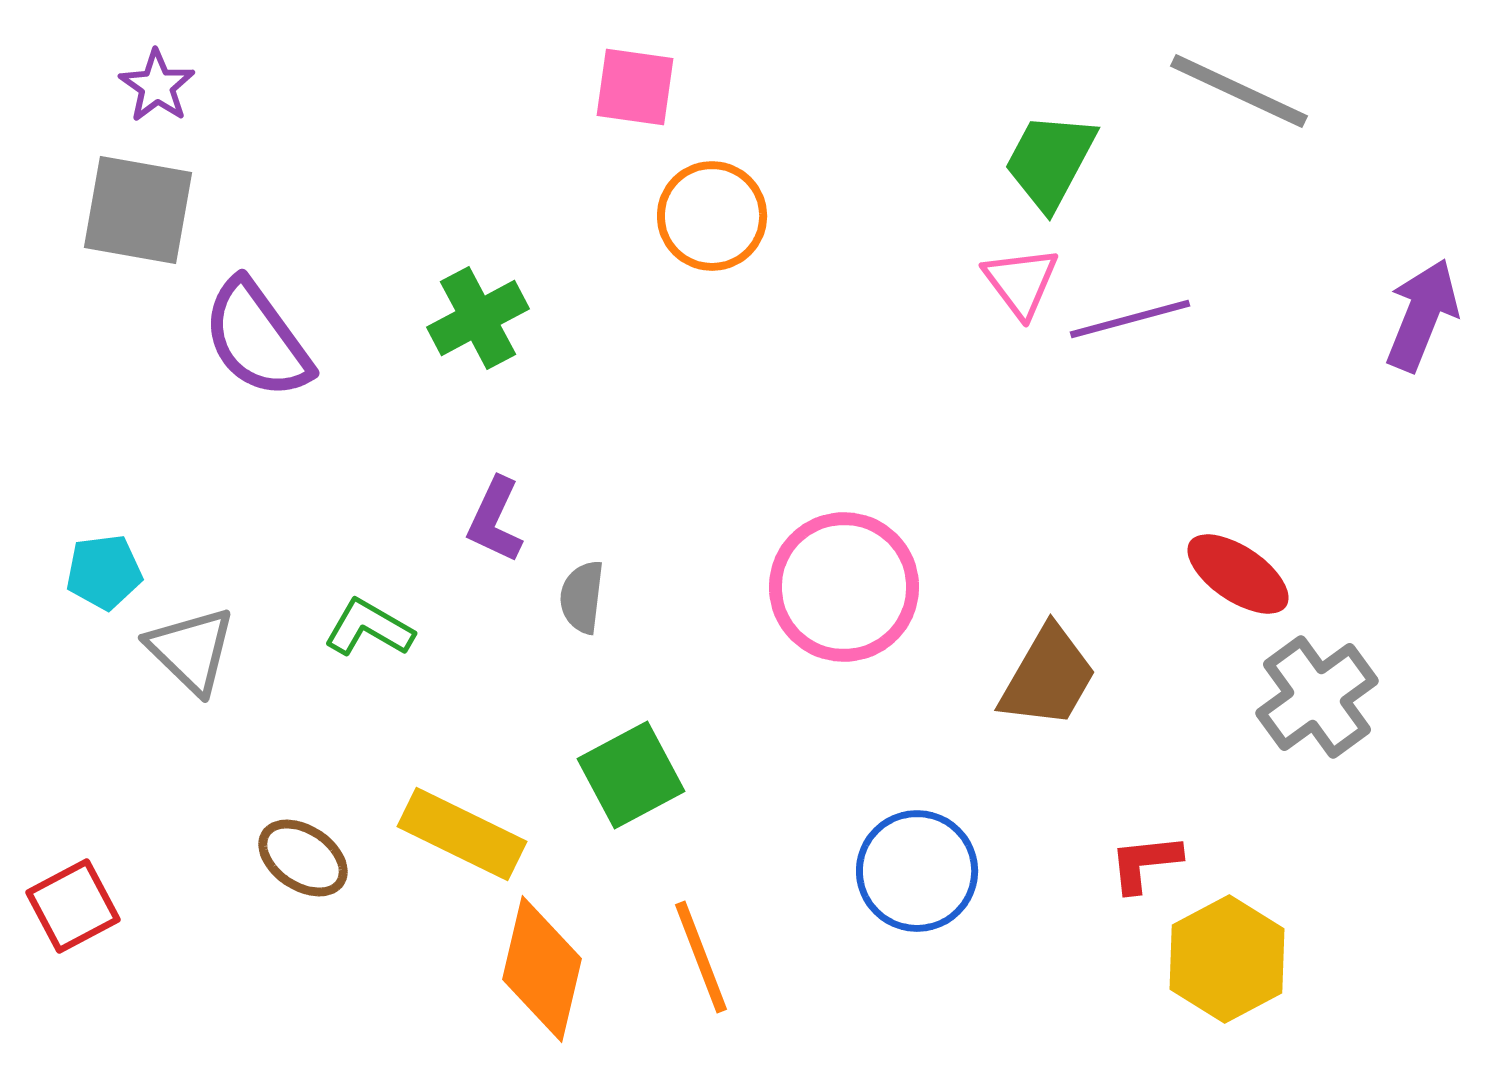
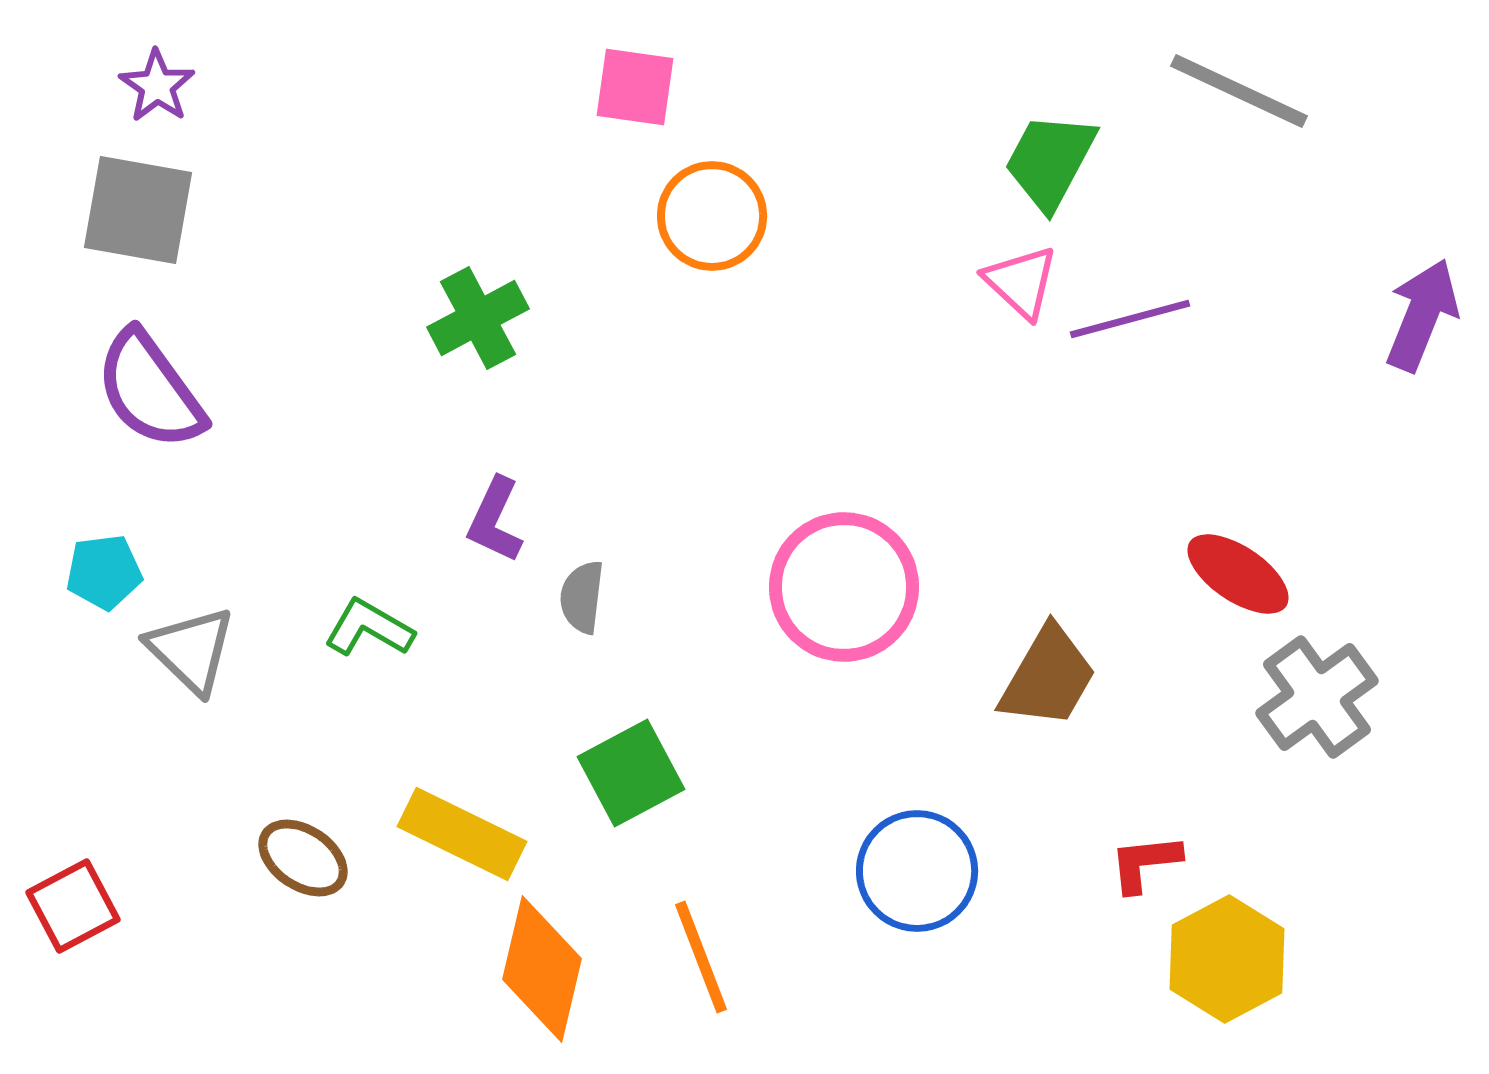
pink triangle: rotated 10 degrees counterclockwise
purple semicircle: moved 107 px left, 51 px down
green square: moved 2 px up
